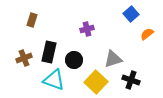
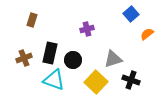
black rectangle: moved 1 px right, 1 px down
black circle: moved 1 px left
